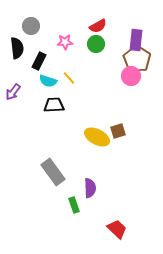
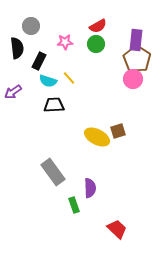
pink circle: moved 2 px right, 3 px down
purple arrow: rotated 18 degrees clockwise
